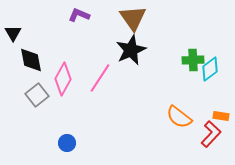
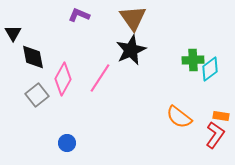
black diamond: moved 2 px right, 3 px up
red L-shape: moved 4 px right, 1 px down; rotated 8 degrees counterclockwise
